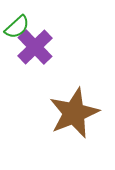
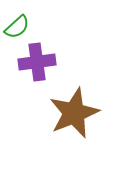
purple cross: moved 2 px right, 15 px down; rotated 36 degrees clockwise
